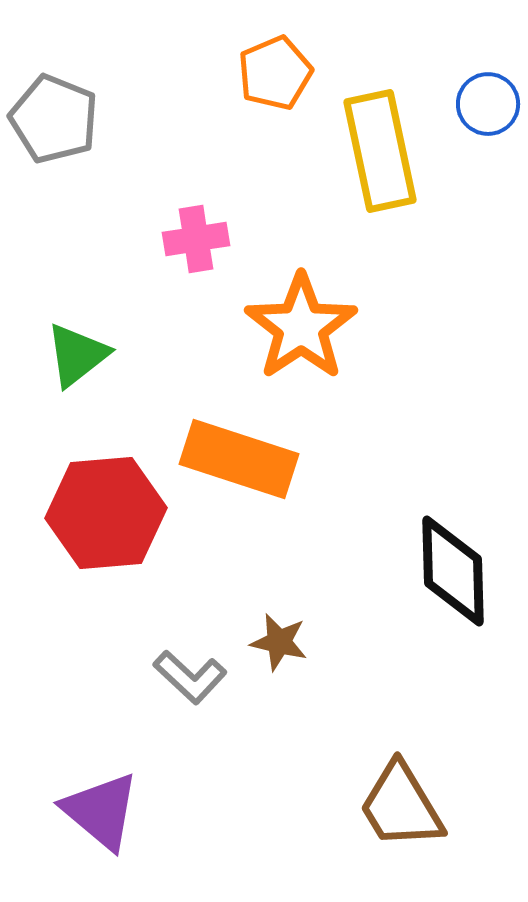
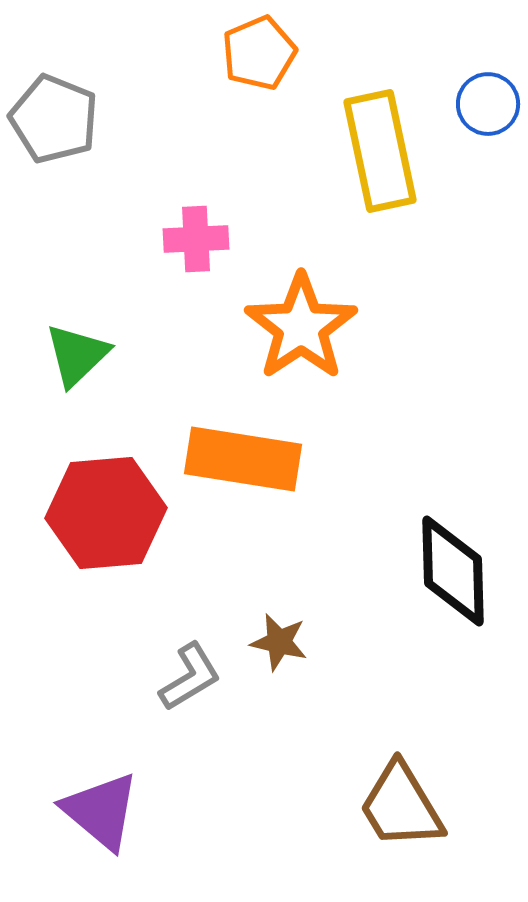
orange pentagon: moved 16 px left, 20 px up
pink cross: rotated 6 degrees clockwise
green triangle: rotated 6 degrees counterclockwise
orange rectangle: moved 4 px right; rotated 9 degrees counterclockwise
gray L-shape: rotated 74 degrees counterclockwise
